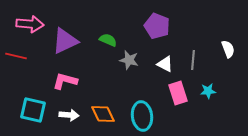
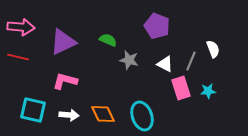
pink arrow: moved 9 px left, 3 px down
purple triangle: moved 2 px left, 1 px down
white semicircle: moved 15 px left
red line: moved 2 px right, 1 px down
gray line: moved 2 px left, 1 px down; rotated 18 degrees clockwise
pink rectangle: moved 3 px right, 5 px up
cyan ellipse: rotated 12 degrees counterclockwise
